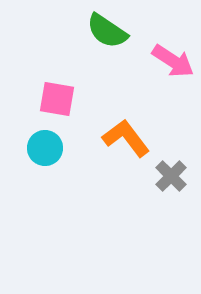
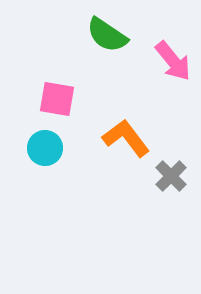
green semicircle: moved 4 px down
pink arrow: rotated 18 degrees clockwise
